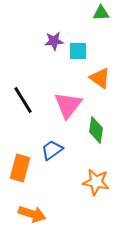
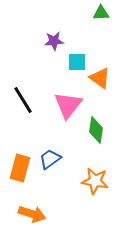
cyan square: moved 1 px left, 11 px down
blue trapezoid: moved 2 px left, 9 px down
orange star: moved 1 px left, 1 px up
